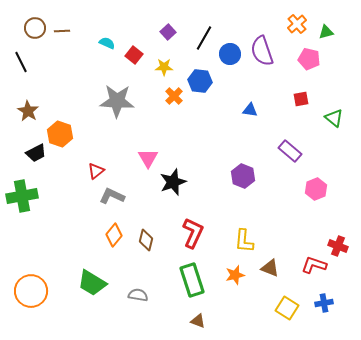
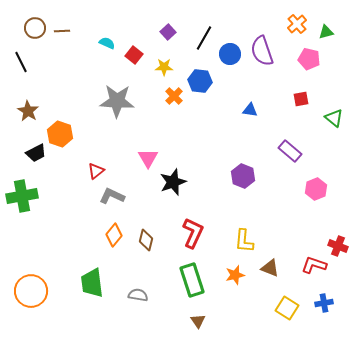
green trapezoid at (92, 283): rotated 52 degrees clockwise
brown triangle at (198, 321): rotated 35 degrees clockwise
